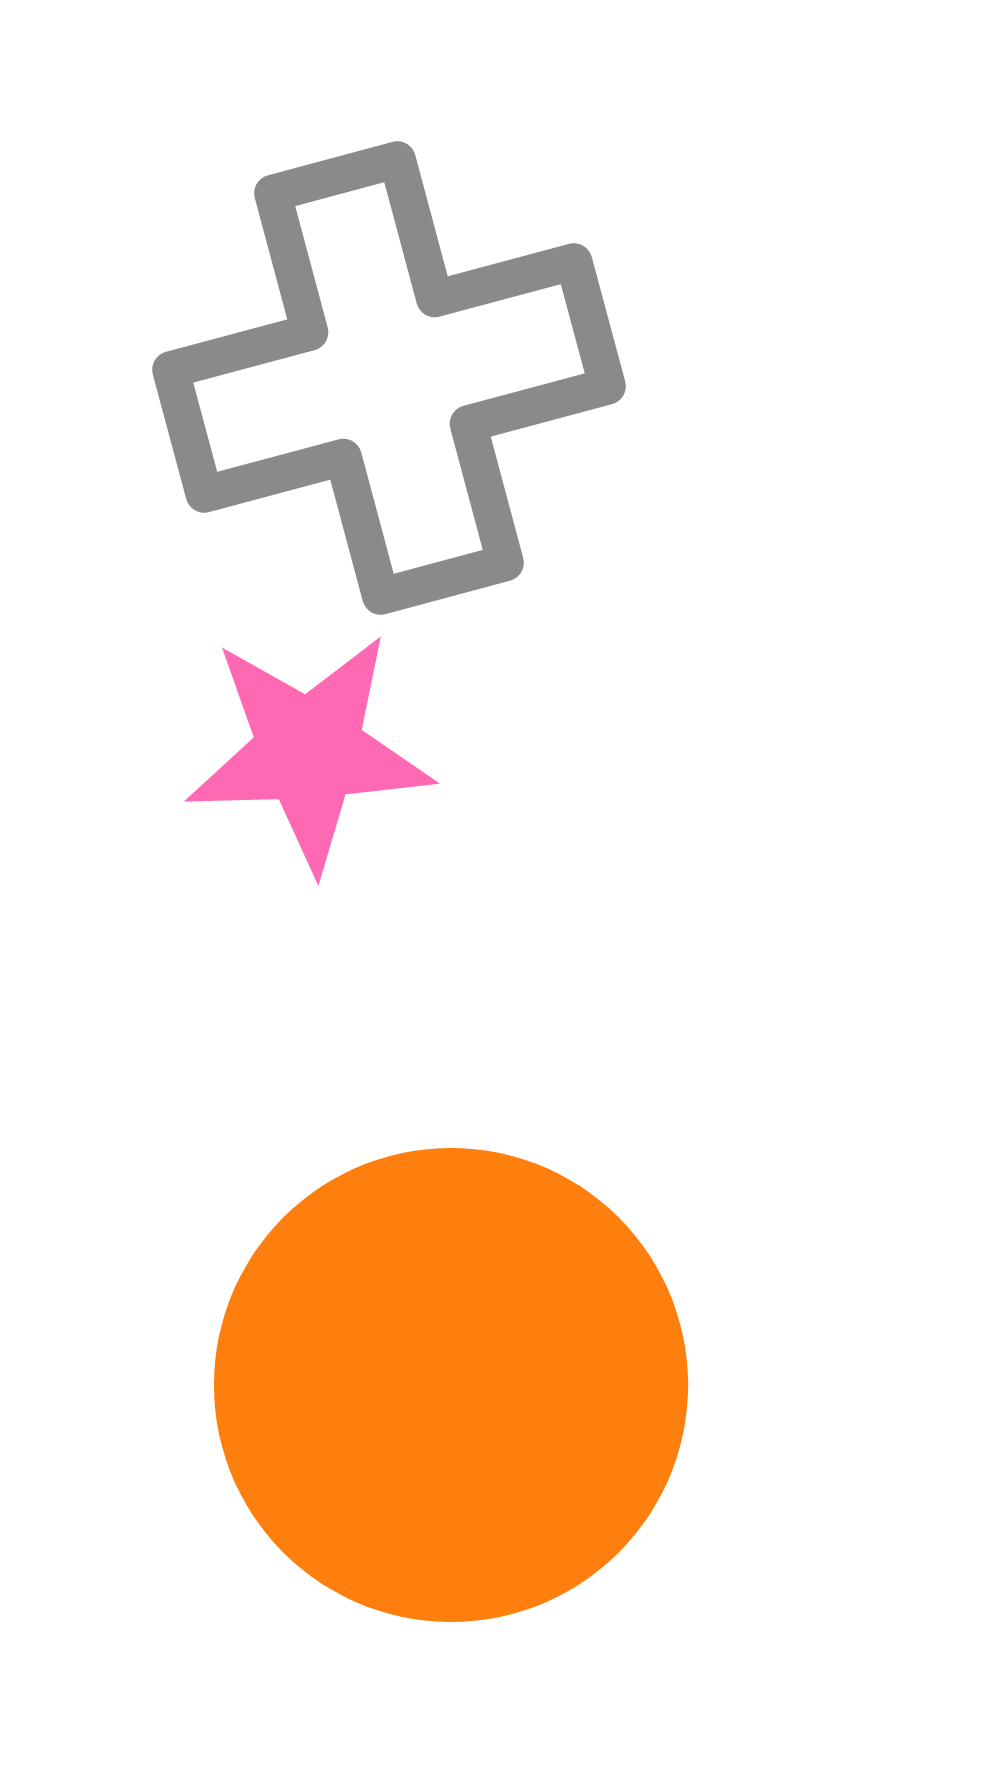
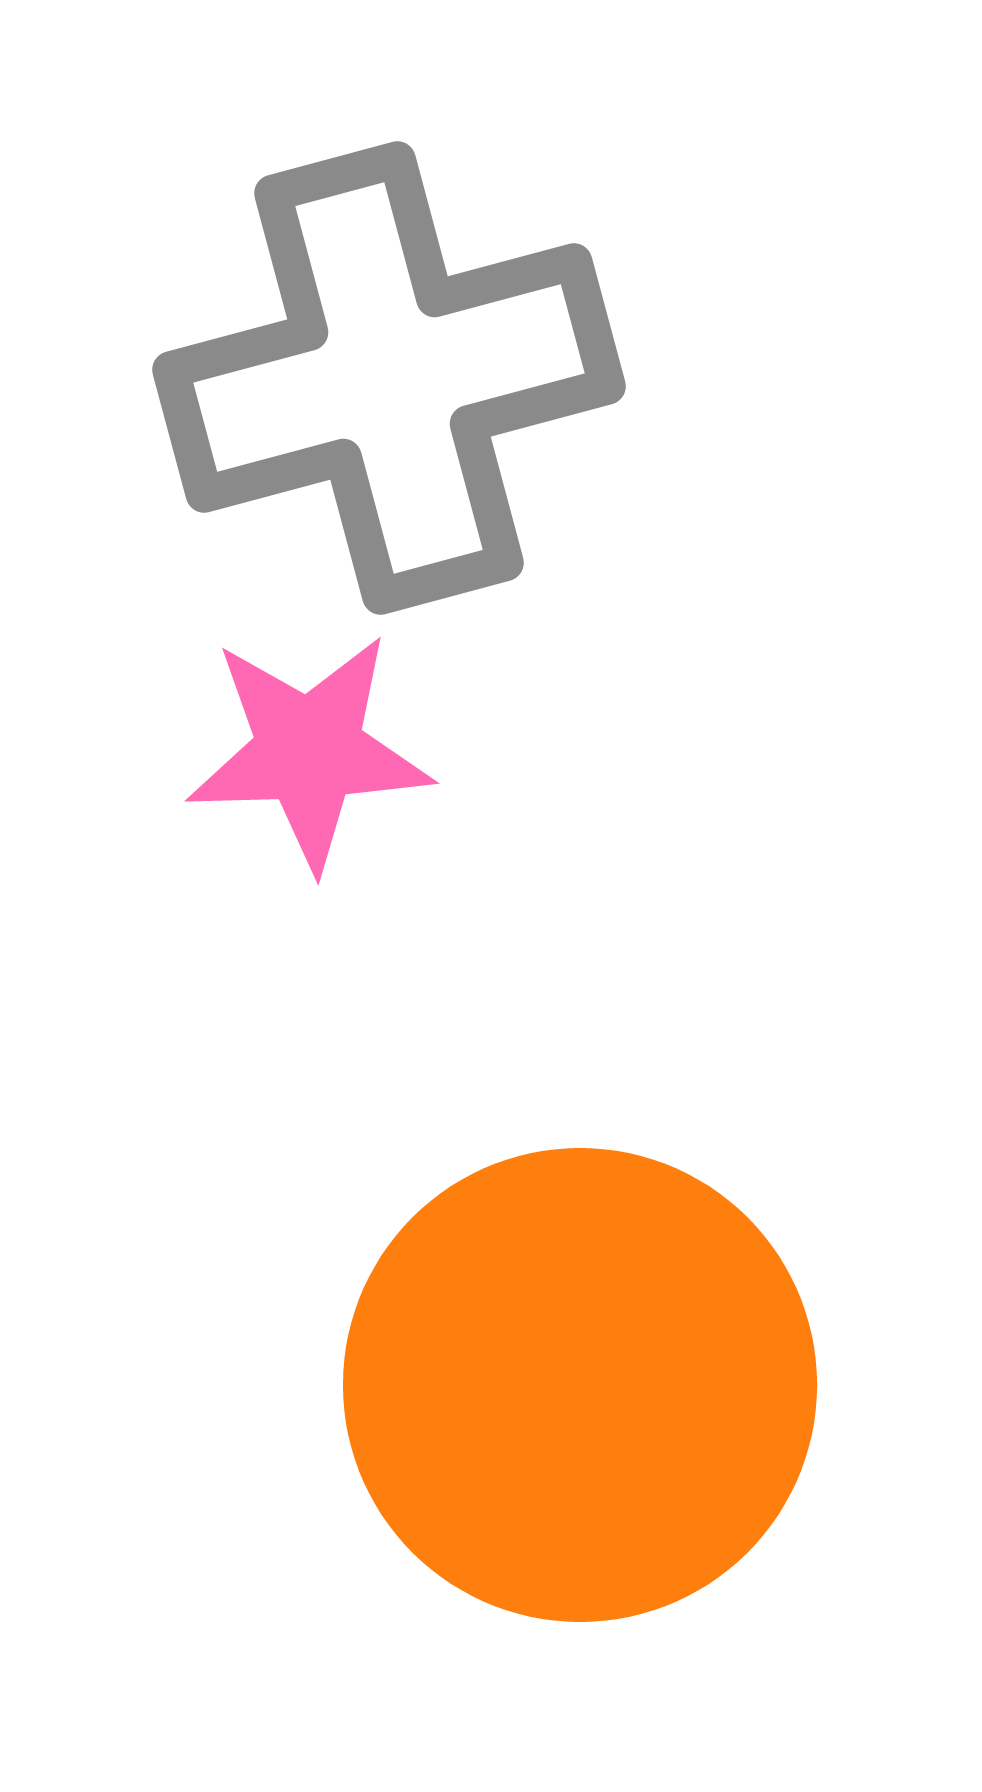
orange circle: moved 129 px right
